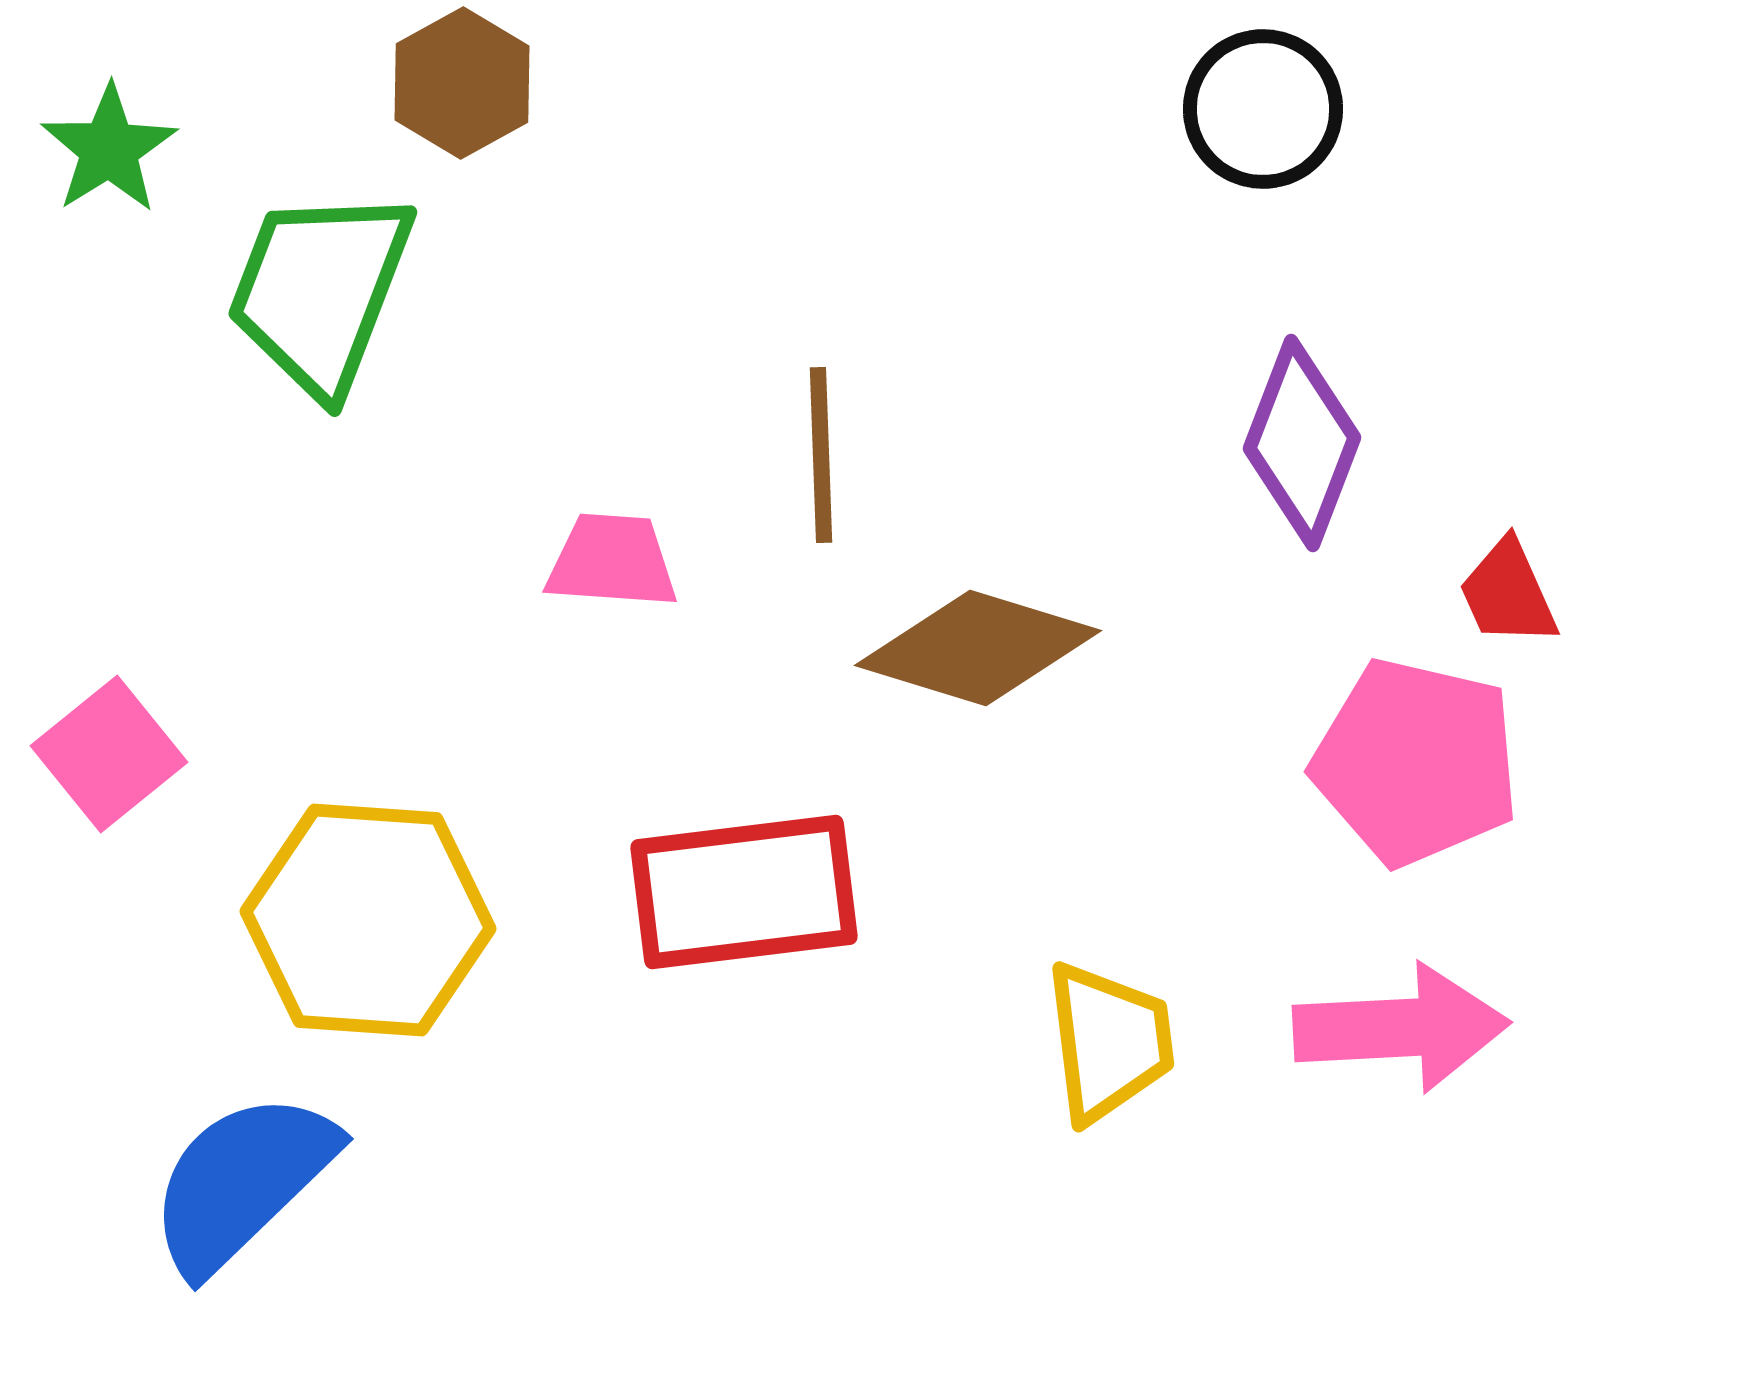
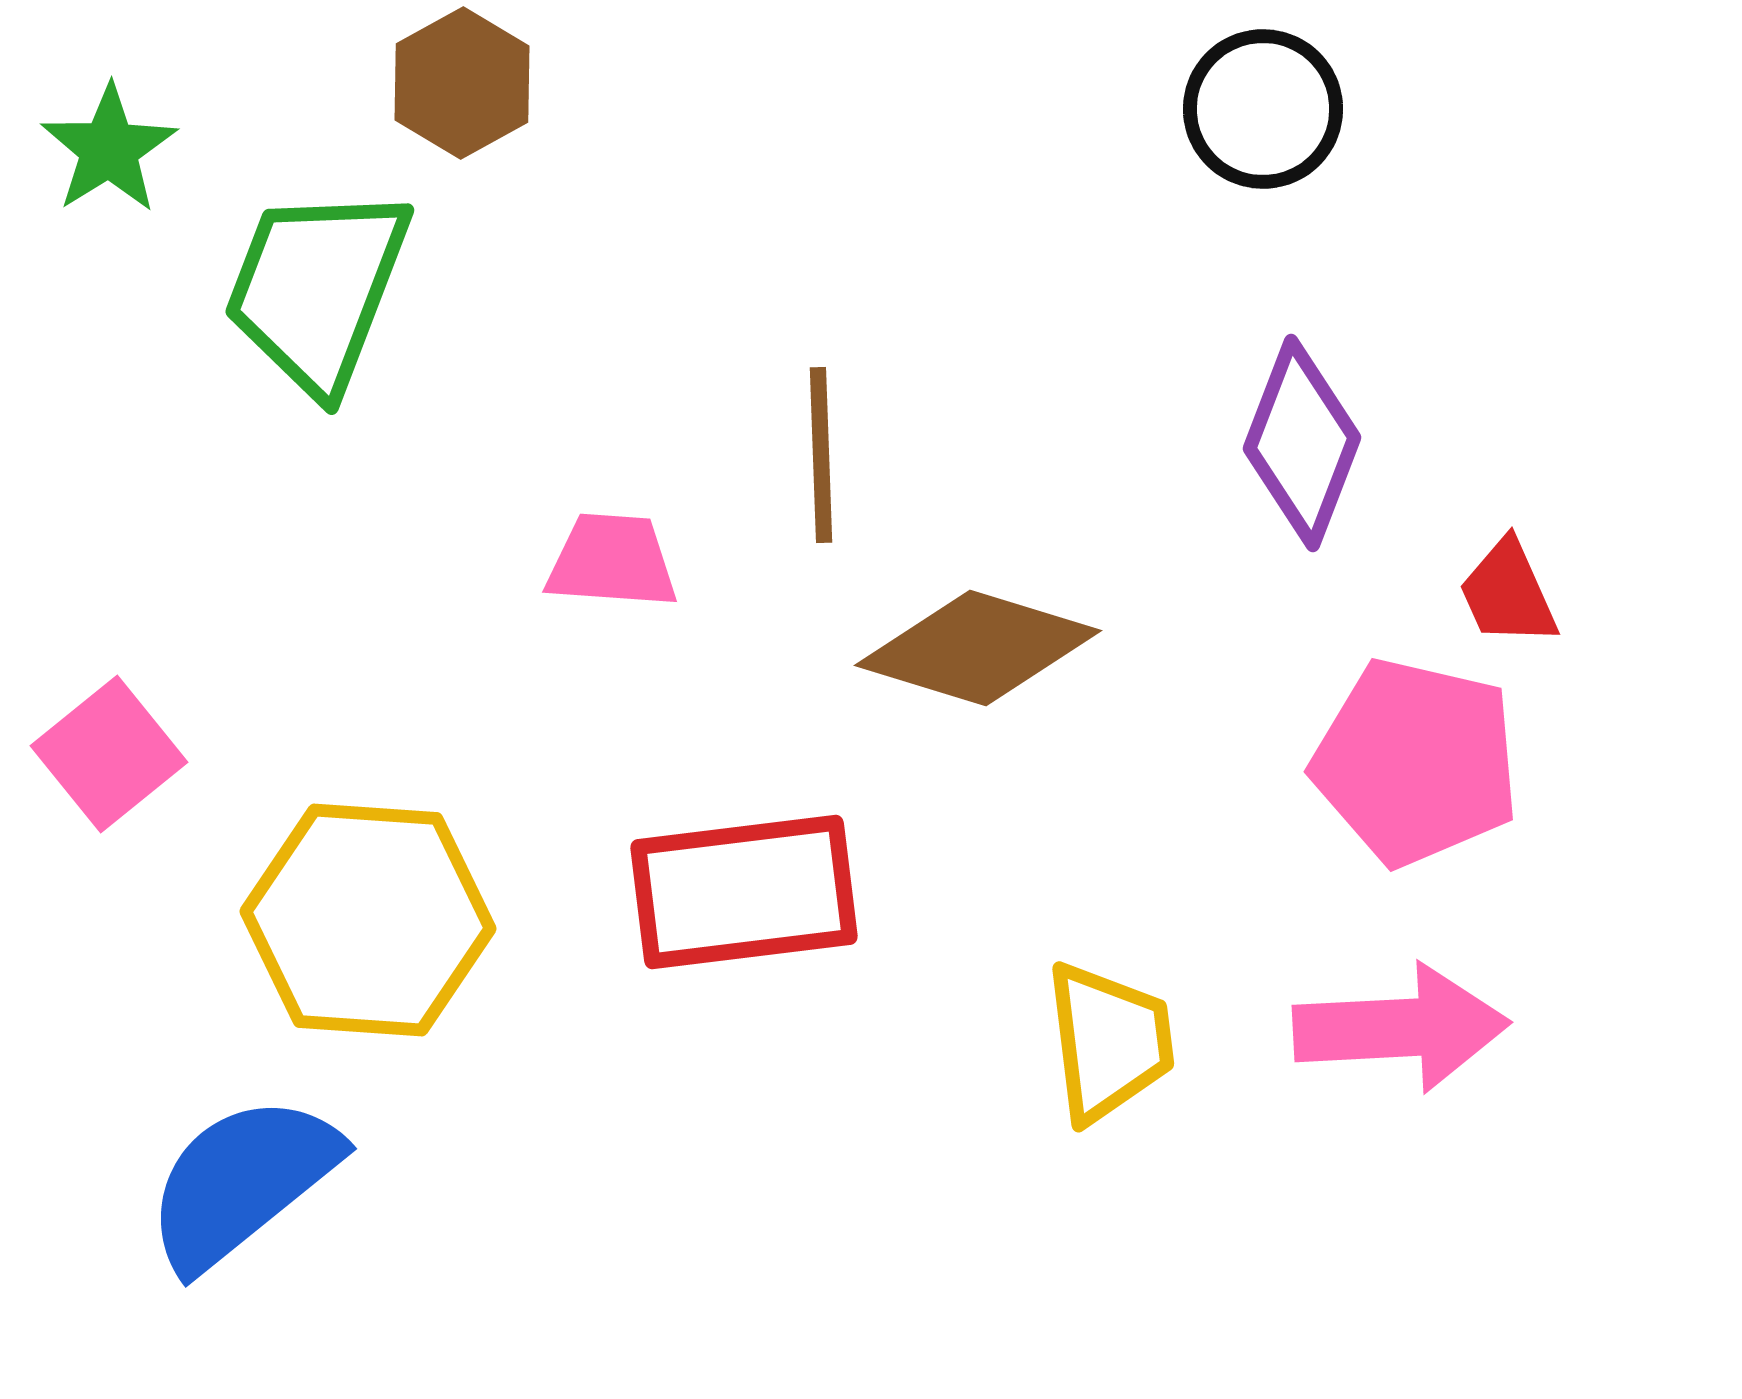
green trapezoid: moved 3 px left, 2 px up
blue semicircle: rotated 5 degrees clockwise
